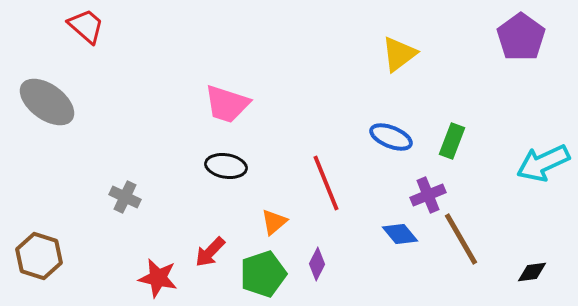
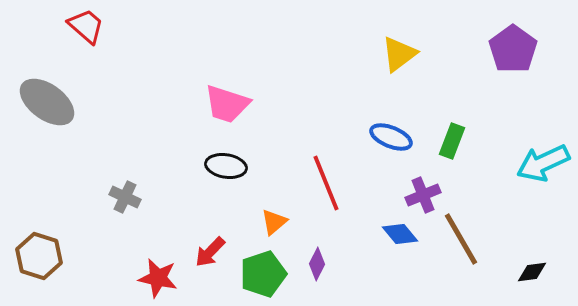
purple pentagon: moved 8 px left, 12 px down
purple cross: moved 5 px left
